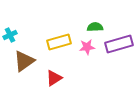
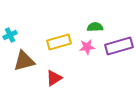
purple rectangle: moved 2 px down
brown triangle: rotated 20 degrees clockwise
